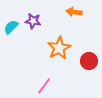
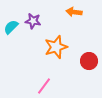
orange star: moved 3 px left, 1 px up; rotated 10 degrees clockwise
